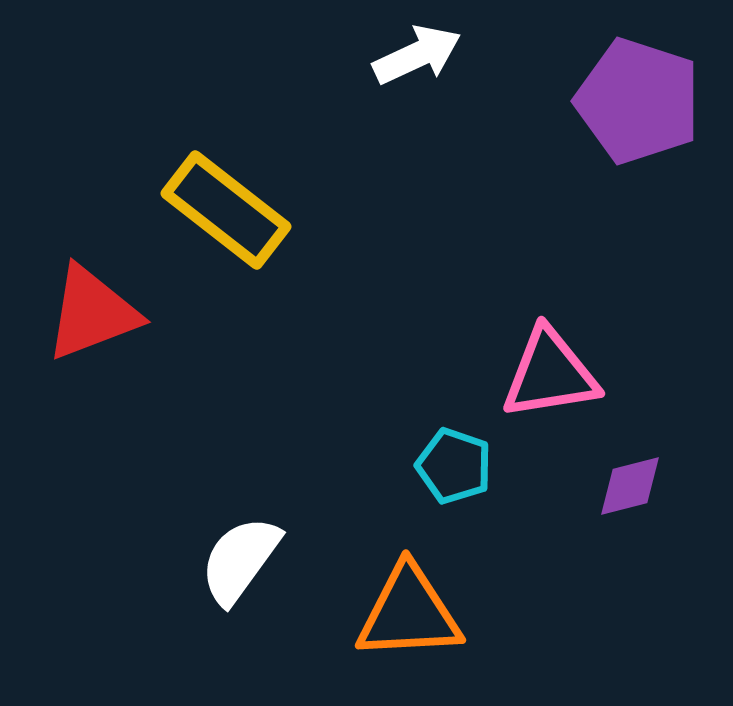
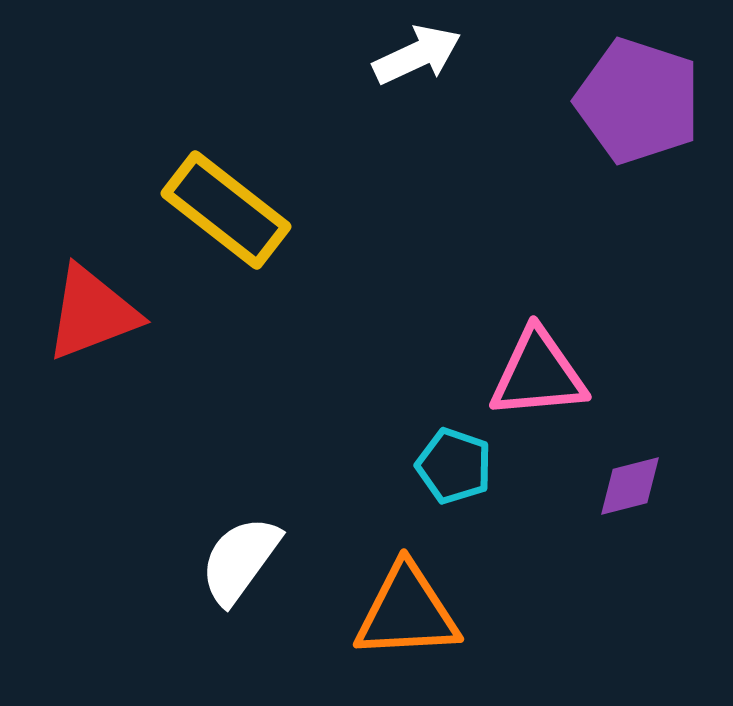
pink triangle: moved 12 px left; rotated 4 degrees clockwise
orange triangle: moved 2 px left, 1 px up
